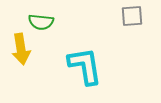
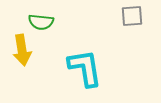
yellow arrow: moved 1 px right, 1 px down
cyan L-shape: moved 2 px down
